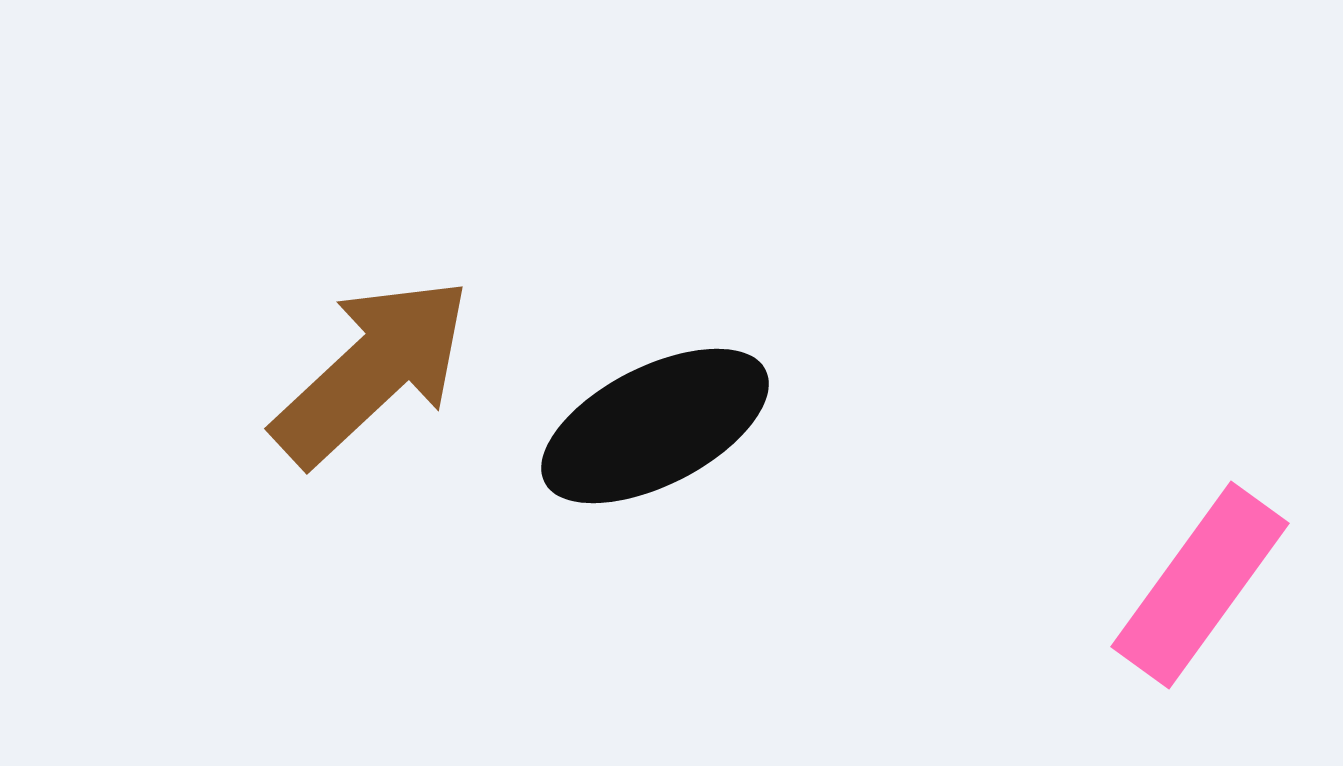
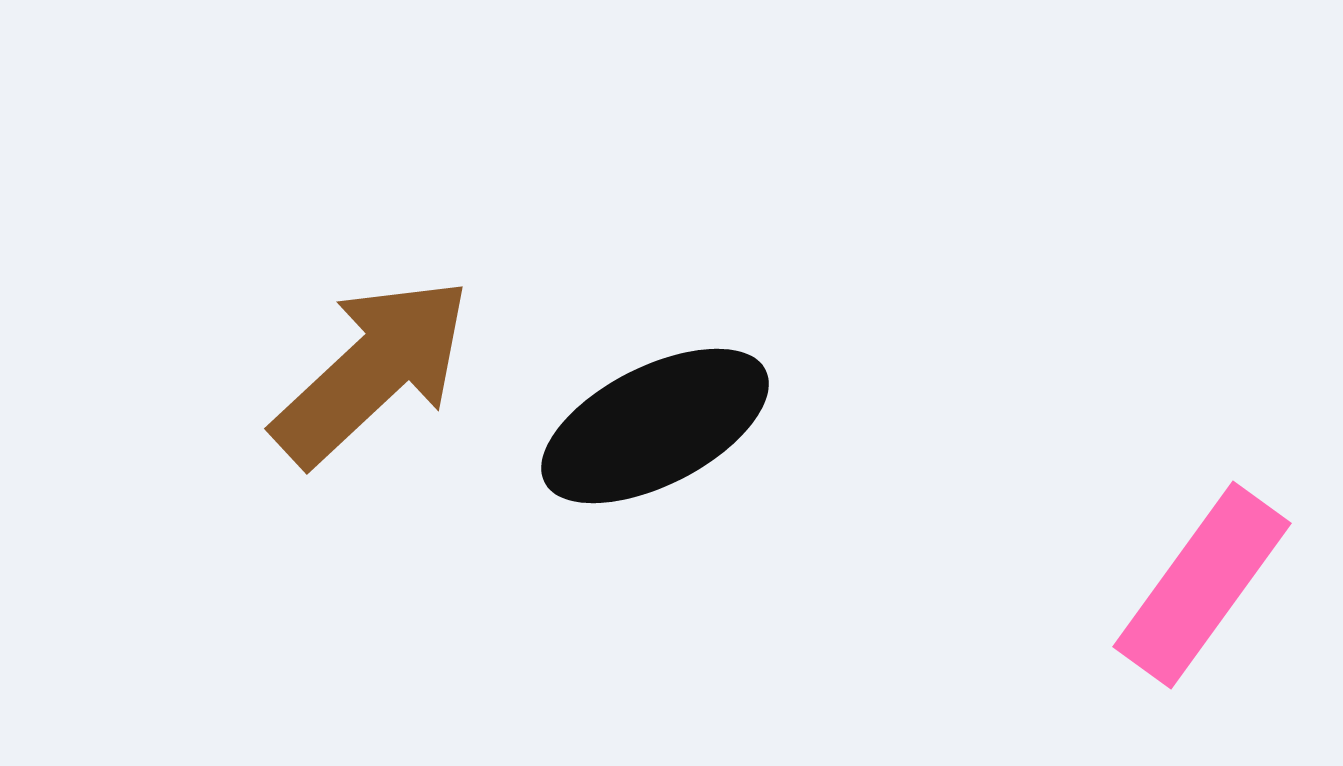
pink rectangle: moved 2 px right
